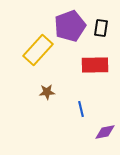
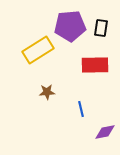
purple pentagon: rotated 16 degrees clockwise
yellow rectangle: rotated 16 degrees clockwise
